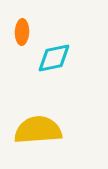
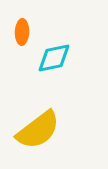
yellow semicircle: rotated 147 degrees clockwise
